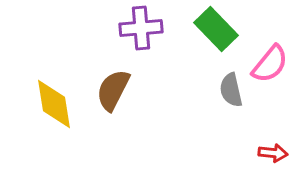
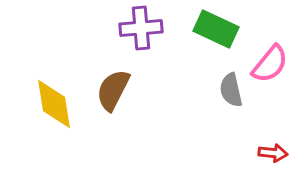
green rectangle: rotated 21 degrees counterclockwise
